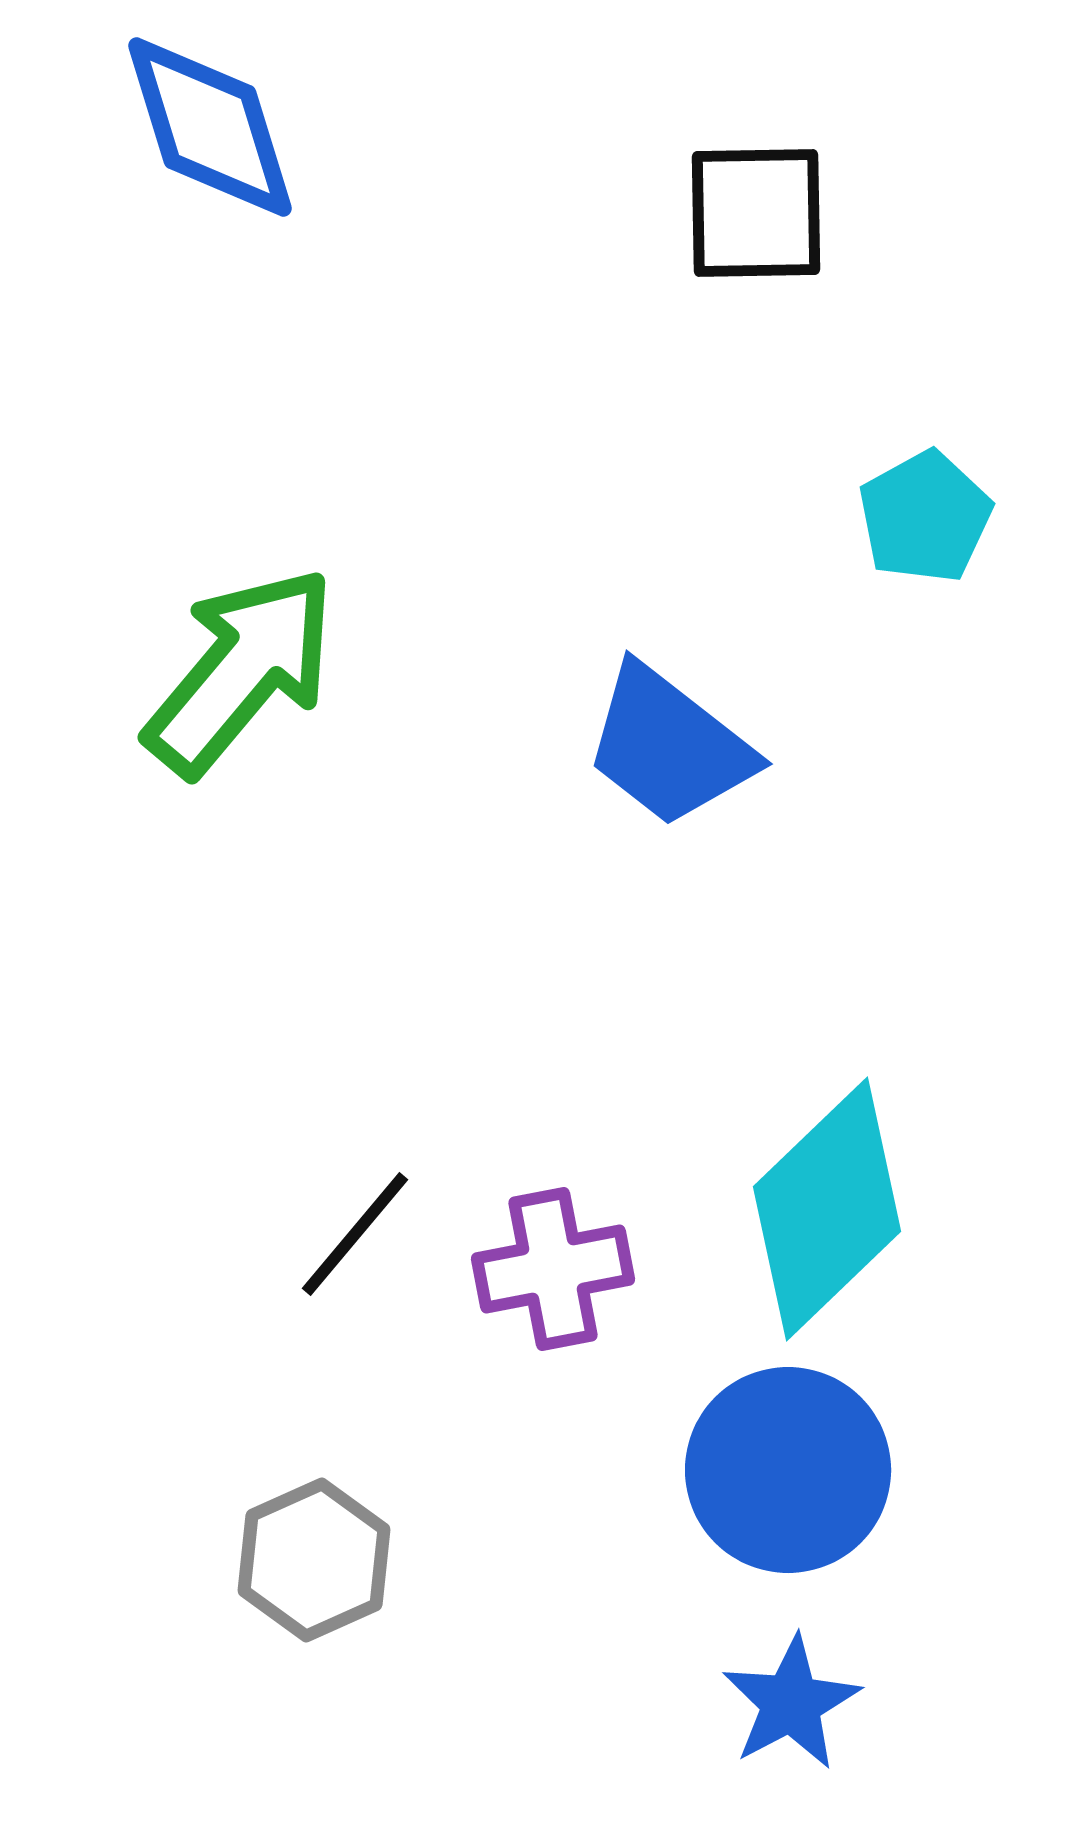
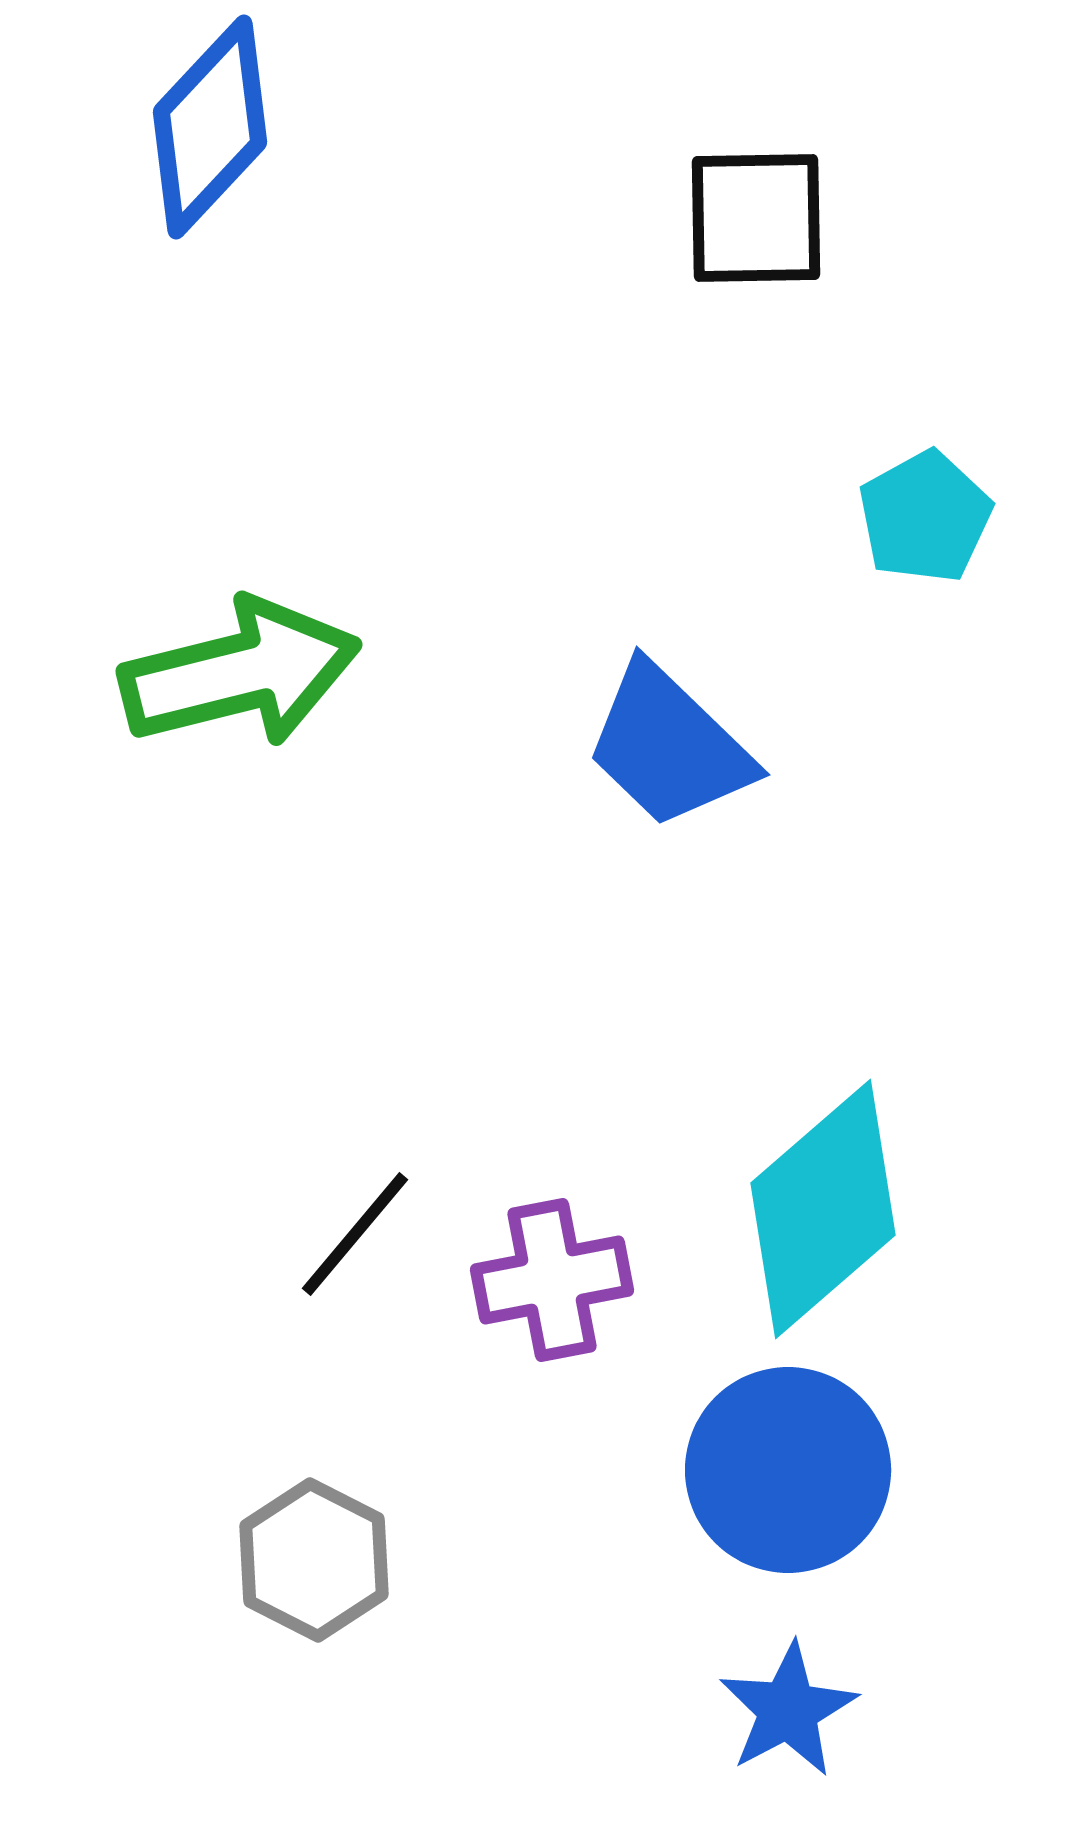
blue diamond: rotated 60 degrees clockwise
black square: moved 5 px down
green arrow: moved 1 px left, 2 px down; rotated 36 degrees clockwise
blue trapezoid: rotated 6 degrees clockwise
cyan diamond: moved 4 px left; rotated 3 degrees clockwise
purple cross: moved 1 px left, 11 px down
gray hexagon: rotated 9 degrees counterclockwise
blue star: moved 3 px left, 7 px down
